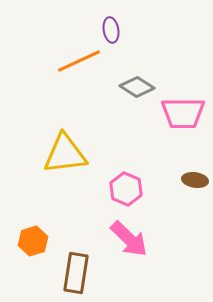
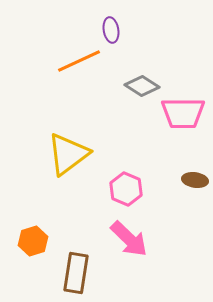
gray diamond: moved 5 px right, 1 px up
yellow triangle: moved 3 px right; rotated 30 degrees counterclockwise
